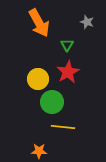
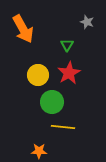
orange arrow: moved 16 px left, 6 px down
red star: moved 1 px right, 1 px down
yellow circle: moved 4 px up
